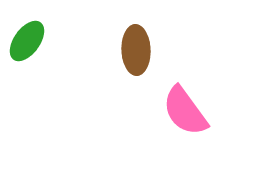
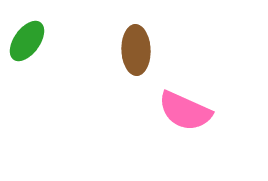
pink semicircle: rotated 30 degrees counterclockwise
